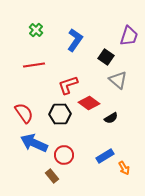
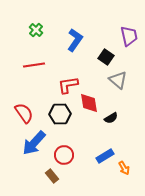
purple trapezoid: rotated 30 degrees counterclockwise
red L-shape: rotated 10 degrees clockwise
red diamond: rotated 45 degrees clockwise
blue arrow: rotated 72 degrees counterclockwise
